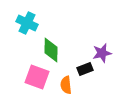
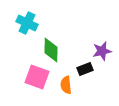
purple star: moved 2 px up
